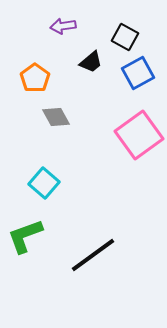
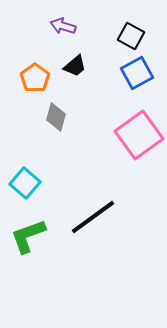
purple arrow: rotated 25 degrees clockwise
black square: moved 6 px right, 1 px up
black trapezoid: moved 16 px left, 4 px down
blue square: moved 1 px left
gray diamond: rotated 44 degrees clockwise
cyan square: moved 19 px left
green L-shape: moved 3 px right
black line: moved 38 px up
